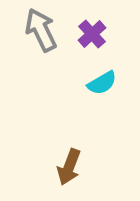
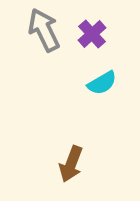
gray arrow: moved 3 px right
brown arrow: moved 2 px right, 3 px up
